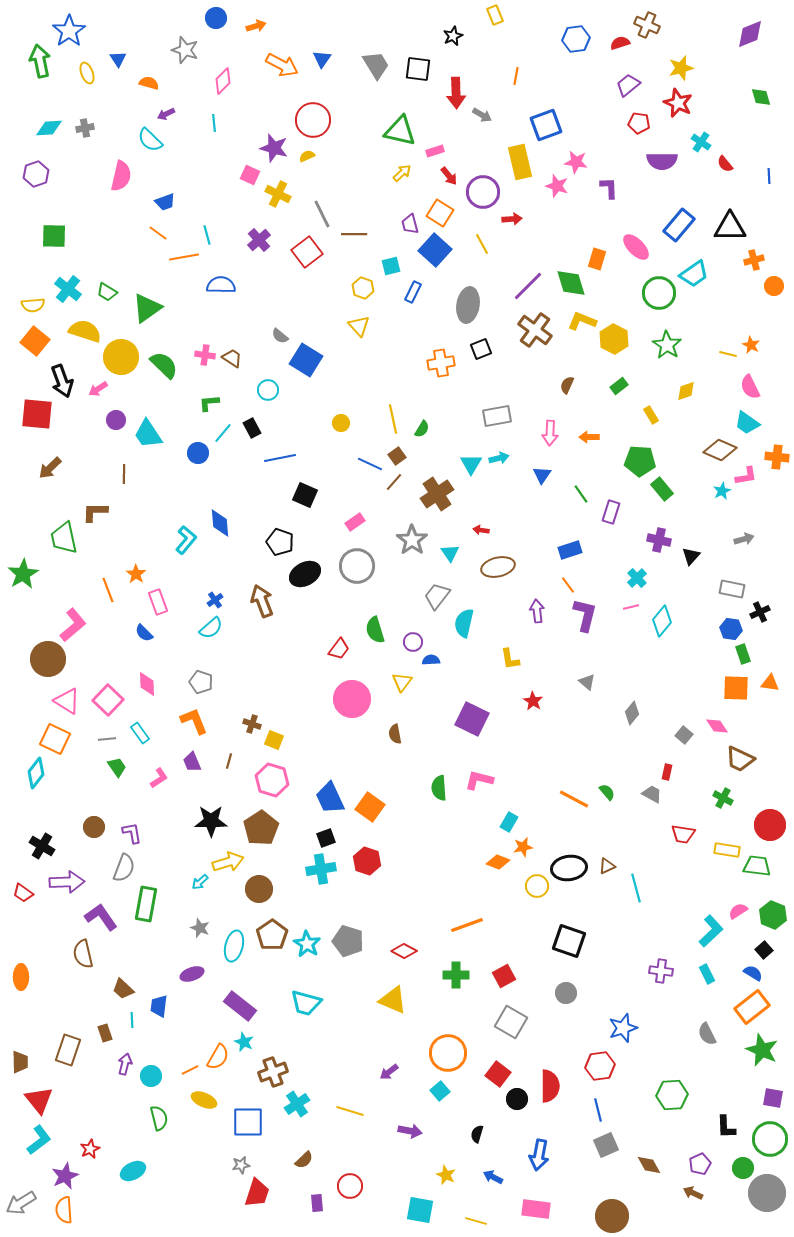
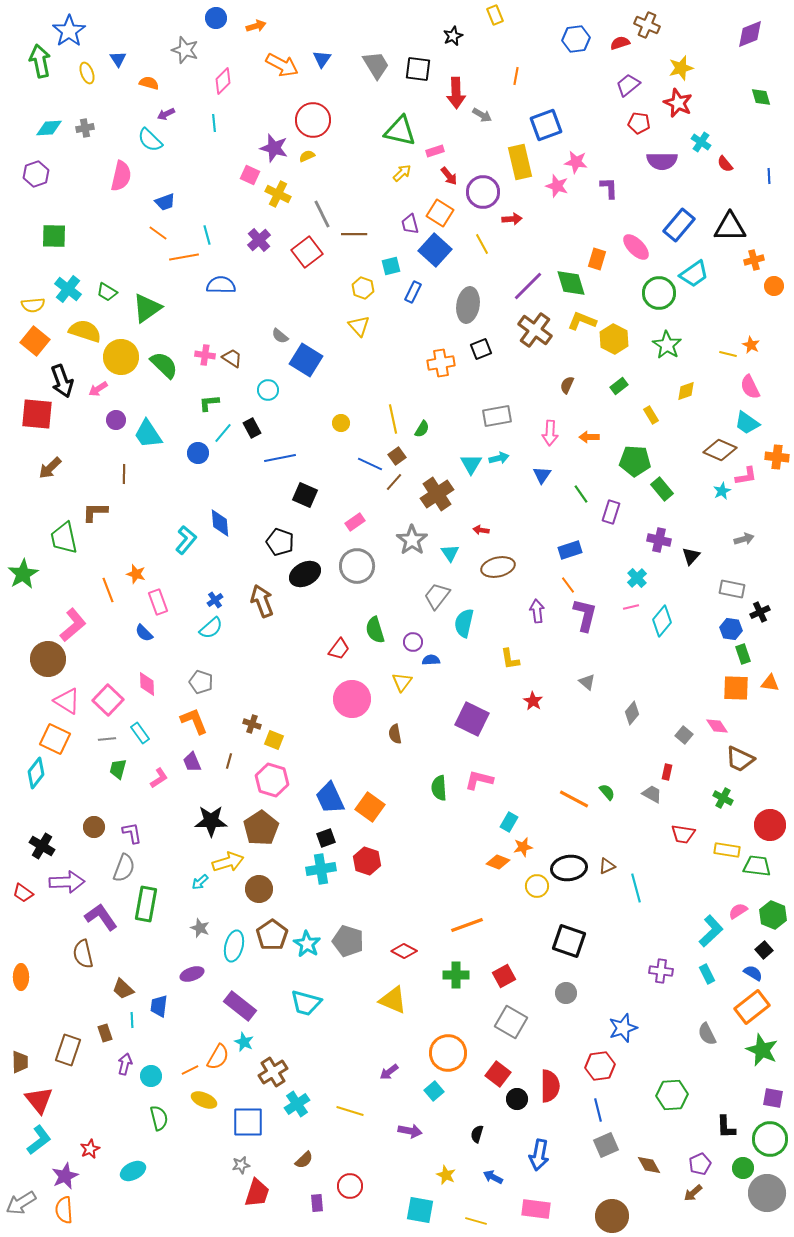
green pentagon at (640, 461): moved 5 px left
orange star at (136, 574): rotated 18 degrees counterclockwise
green trapezoid at (117, 767): moved 1 px right, 2 px down; rotated 130 degrees counterclockwise
brown cross at (273, 1072): rotated 12 degrees counterclockwise
cyan square at (440, 1091): moved 6 px left
brown arrow at (693, 1193): rotated 66 degrees counterclockwise
